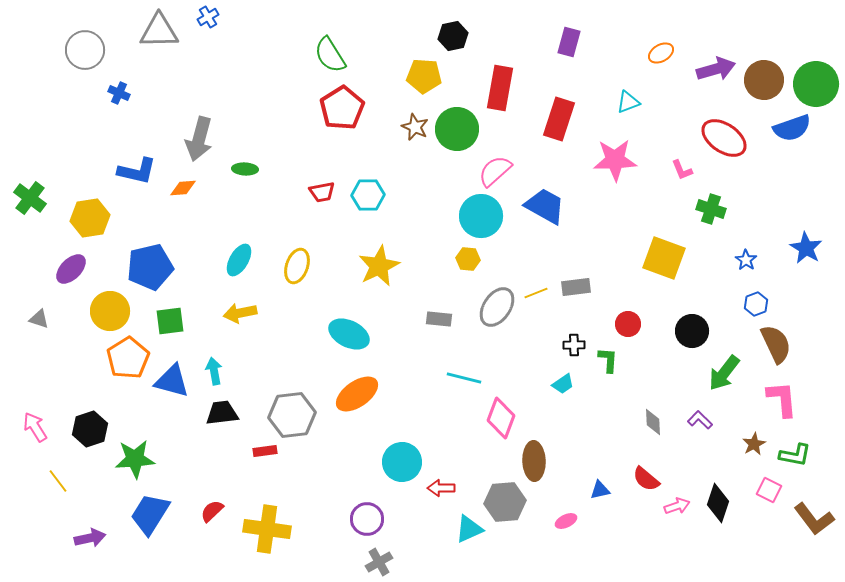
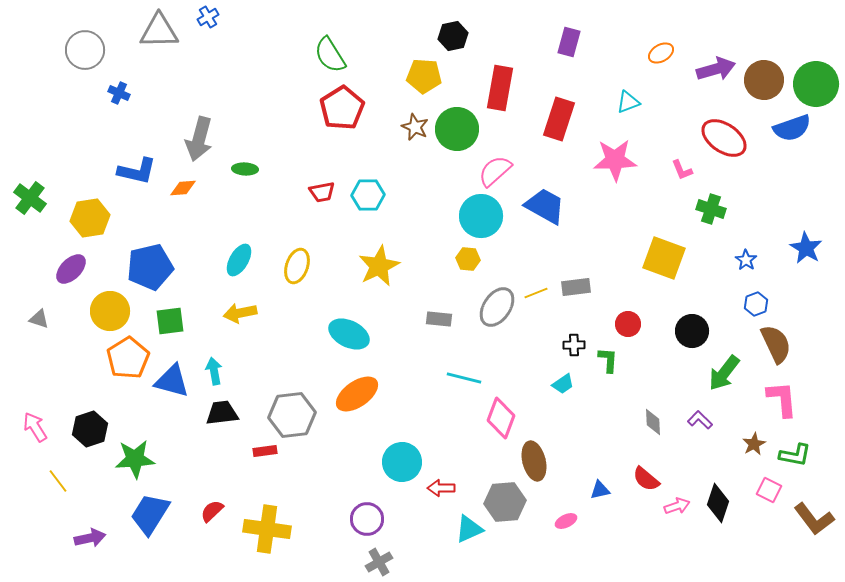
brown ellipse at (534, 461): rotated 12 degrees counterclockwise
